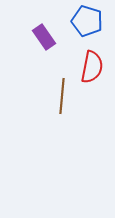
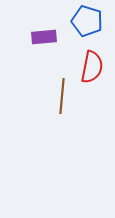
purple rectangle: rotated 60 degrees counterclockwise
